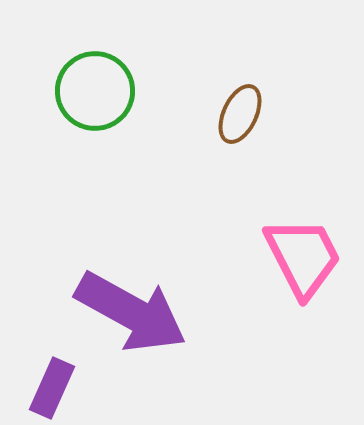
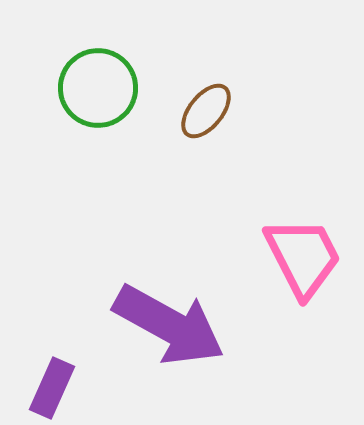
green circle: moved 3 px right, 3 px up
brown ellipse: moved 34 px left, 3 px up; rotated 14 degrees clockwise
purple arrow: moved 38 px right, 13 px down
